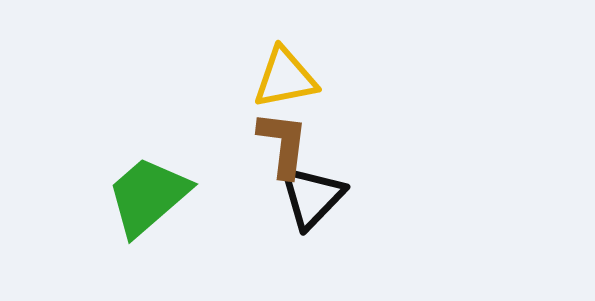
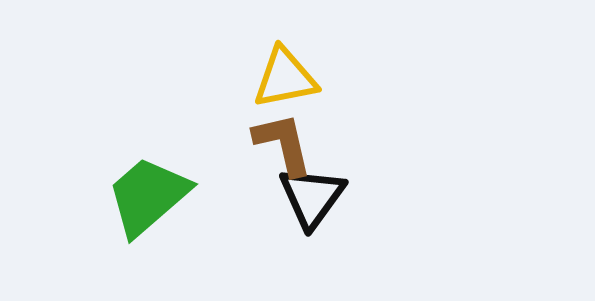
brown L-shape: rotated 20 degrees counterclockwise
black triangle: rotated 8 degrees counterclockwise
